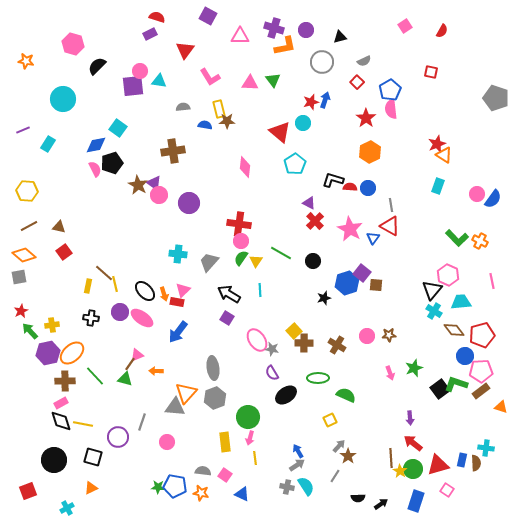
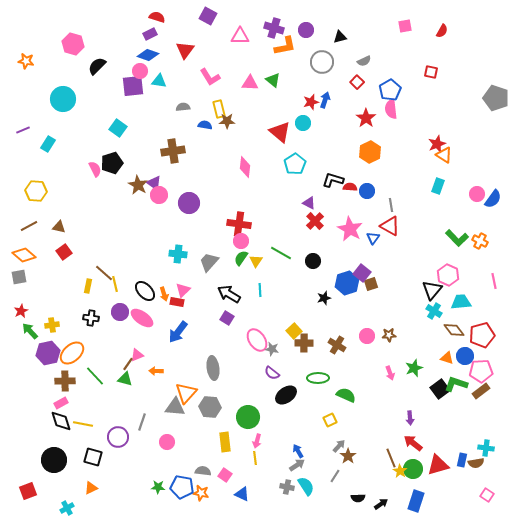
pink square at (405, 26): rotated 24 degrees clockwise
green triangle at (273, 80): rotated 14 degrees counterclockwise
blue diamond at (96, 145): moved 52 px right, 90 px up; rotated 30 degrees clockwise
blue circle at (368, 188): moved 1 px left, 3 px down
yellow hexagon at (27, 191): moved 9 px right
pink line at (492, 281): moved 2 px right
brown square at (376, 285): moved 5 px left, 1 px up; rotated 24 degrees counterclockwise
brown line at (130, 364): moved 2 px left
purple semicircle at (272, 373): rotated 21 degrees counterclockwise
gray hexagon at (215, 398): moved 5 px left, 9 px down; rotated 25 degrees clockwise
orange triangle at (501, 407): moved 54 px left, 49 px up
pink arrow at (250, 438): moved 7 px right, 3 px down
brown line at (391, 458): rotated 18 degrees counterclockwise
brown semicircle at (476, 463): rotated 84 degrees clockwise
blue pentagon at (175, 486): moved 7 px right, 1 px down
pink square at (447, 490): moved 40 px right, 5 px down
